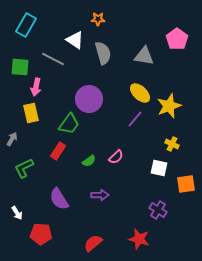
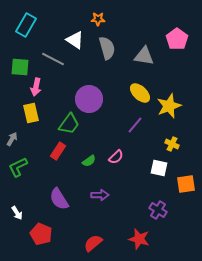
gray semicircle: moved 4 px right, 5 px up
purple line: moved 6 px down
green L-shape: moved 6 px left, 1 px up
red pentagon: rotated 20 degrees clockwise
